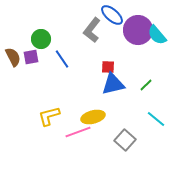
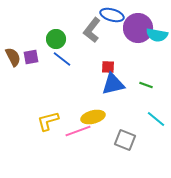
blue ellipse: rotated 25 degrees counterclockwise
purple circle: moved 2 px up
cyan semicircle: rotated 40 degrees counterclockwise
green circle: moved 15 px right
blue line: rotated 18 degrees counterclockwise
green line: rotated 64 degrees clockwise
yellow L-shape: moved 1 px left, 5 px down
pink line: moved 1 px up
gray square: rotated 20 degrees counterclockwise
